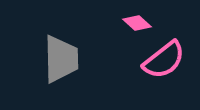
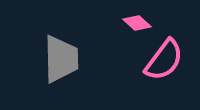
pink semicircle: rotated 15 degrees counterclockwise
